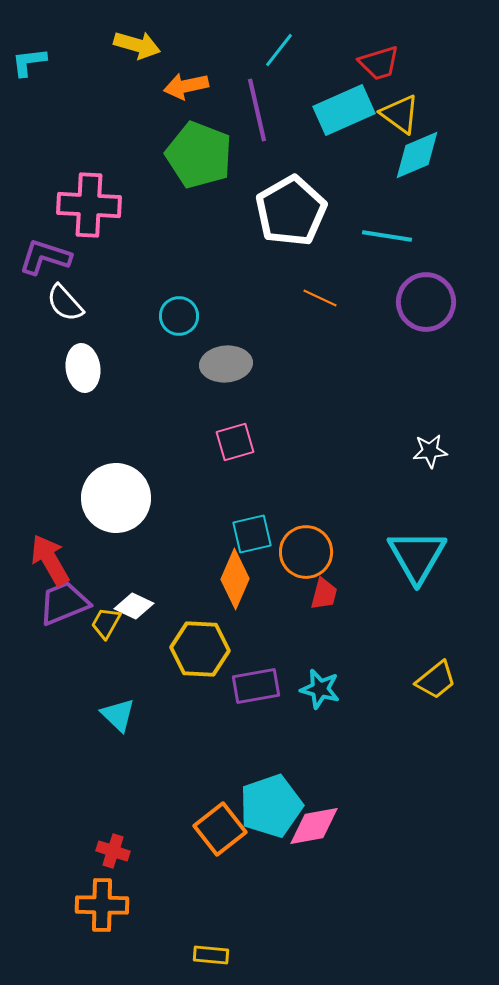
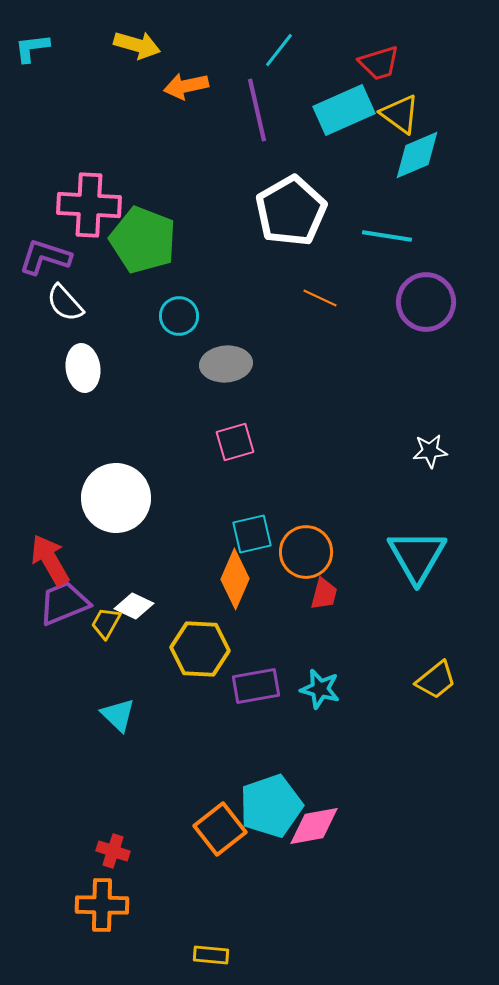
cyan L-shape at (29, 62): moved 3 px right, 14 px up
green pentagon at (199, 155): moved 56 px left, 85 px down
